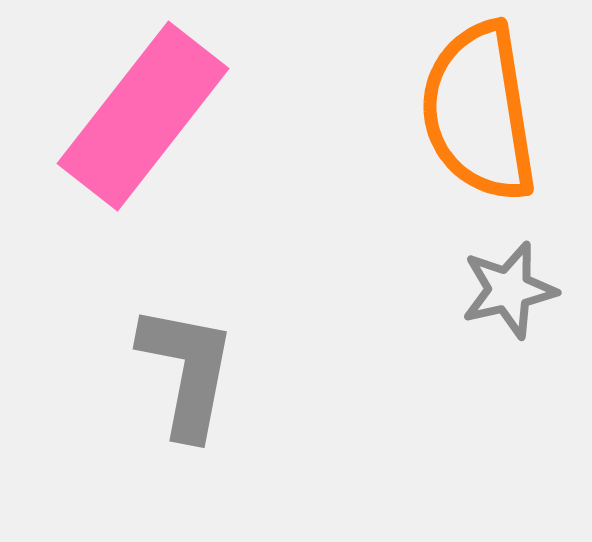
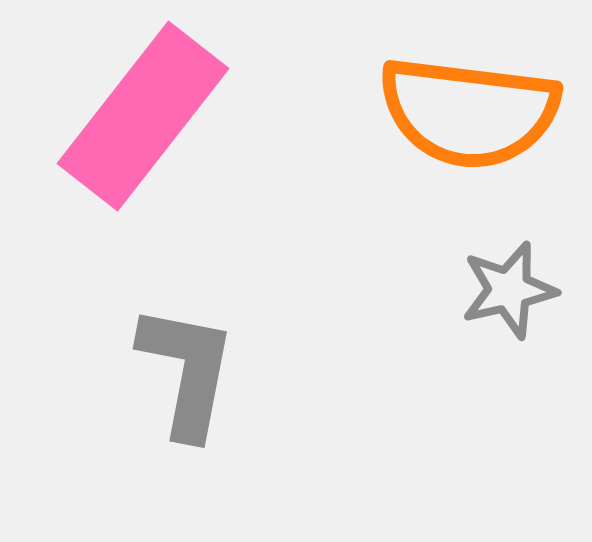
orange semicircle: moved 10 px left; rotated 74 degrees counterclockwise
